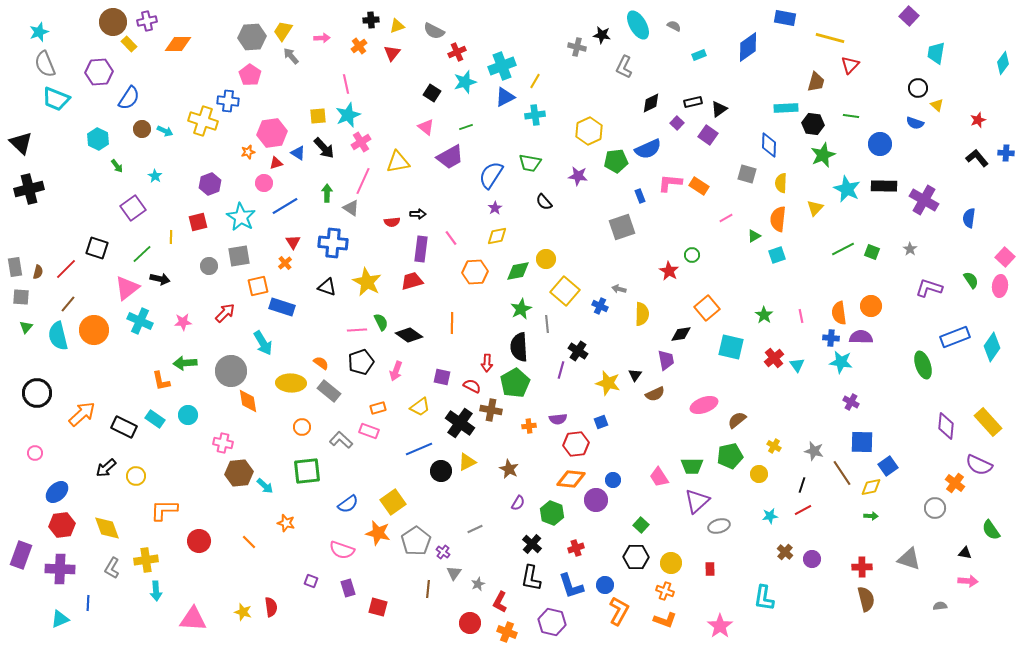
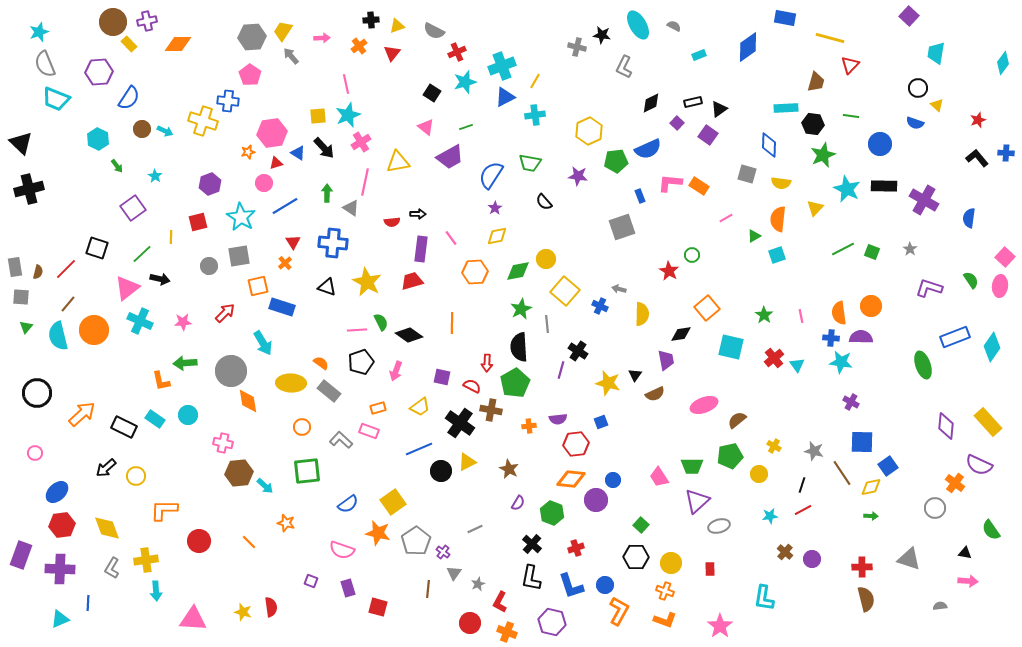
pink line at (363, 181): moved 2 px right, 1 px down; rotated 12 degrees counterclockwise
yellow semicircle at (781, 183): rotated 84 degrees counterclockwise
